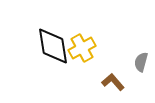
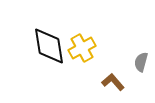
black diamond: moved 4 px left
